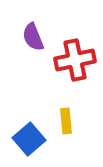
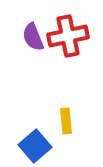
red cross: moved 7 px left, 24 px up
blue square: moved 6 px right, 7 px down
